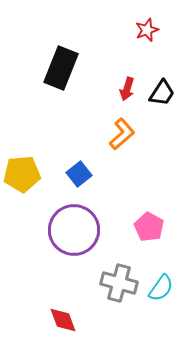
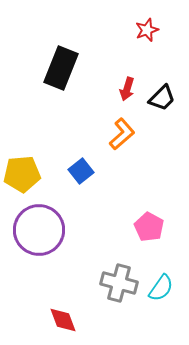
black trapezoid: moved 5 px down; rotated 12 degrees clockwise
blue square: moved 2 px right, 3 px up
purple circle: moved 35 px left
